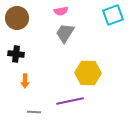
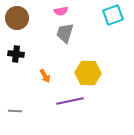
gray trapezoid: rotated 15 degrees counterclockwise
orange arrow: moved 20 px right, 5 px up; rotated 32 degrees counterclockwise
gray line: moved 19 px left, 1 px up
